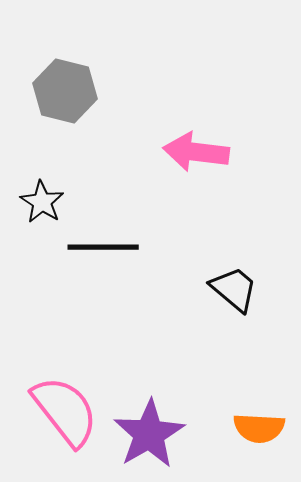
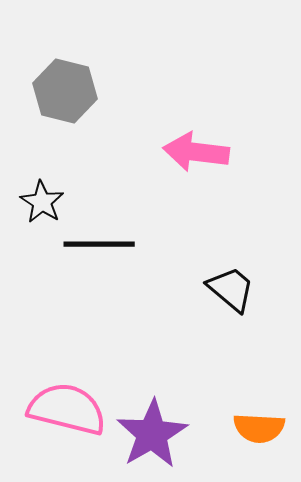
black line: moved 4 px left, 3 px up
black trapezoid: moved 3 px left
pink semicircle: moved 2 px right, 2 px up; rotated 38 degrees counterclockwise
purple star: moved 3 px right
